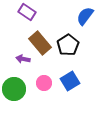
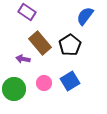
black pentagon: moved 2 px right
